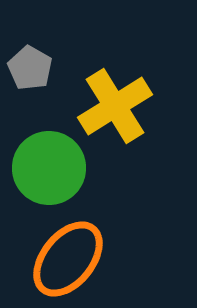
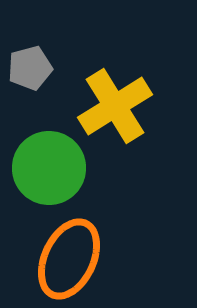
gray pentagon: rotated 27 degrees clockwise
orange ellipse: moved 1 px right; rotated 14 degrees counterclockwise
